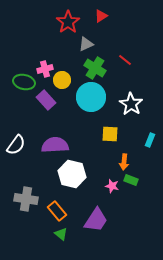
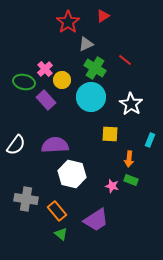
red triangle: moved 2 px right
pink cross: rotated 28 degrees counterclockwise
orange arrow: moved 5 px right, 3 px up
purple trapezoid: rotated 24 degrees clockwise
